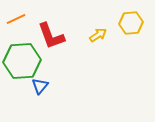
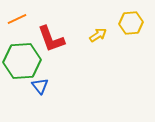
orange line: moved 1 px right
red L-shape: moved 3 px down
blue triangle: rotated 18 degrees counterclockwise
